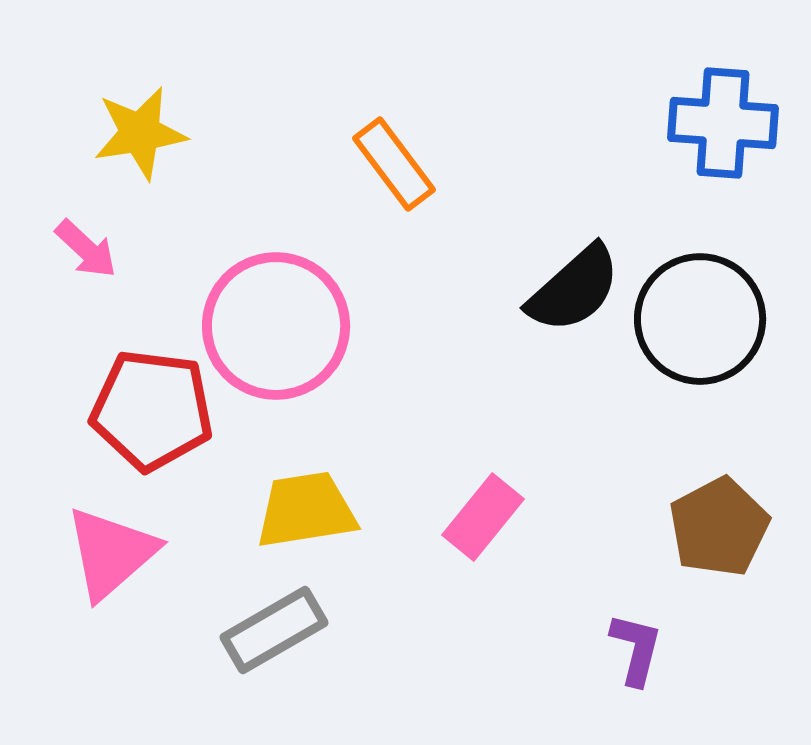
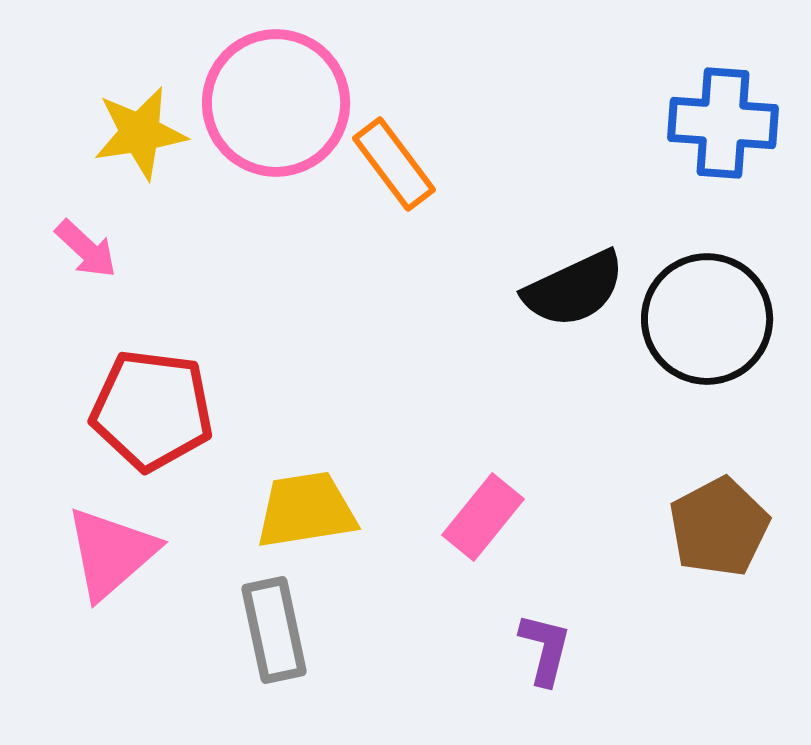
black semicircle: rotated 17 degrees clockwise
black circle: moved 7 px right
pink circle: moved 223 px up
gray rectangle: rotated 72 degrees counterclockwise
purple L-shape: moved 91 px left
